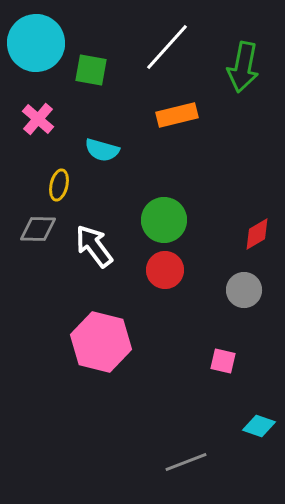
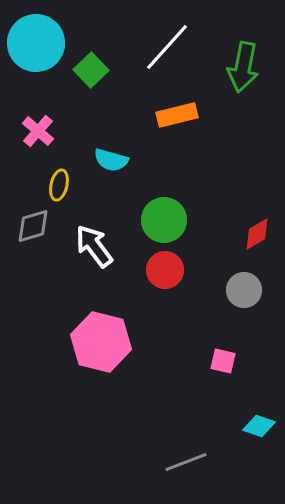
green square: rotated 36 degrees clockwise
pink cross: moved 12 px down
cyan semicircle: moved 9 px right, 10 px down
gray diamond: moved 5 px left, 3 px up; rotated 18 degrees counterclockwise
